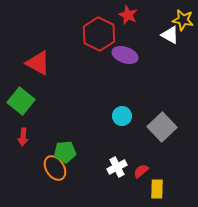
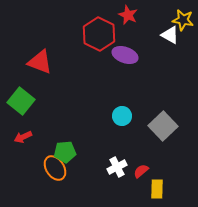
red triangle: moved 2 px right, 1 px up; rotated 8 degrees counterclockwise
gray square: moved 1 px right, 1 px up
red arrow: rotated 60 degrees clockwise
